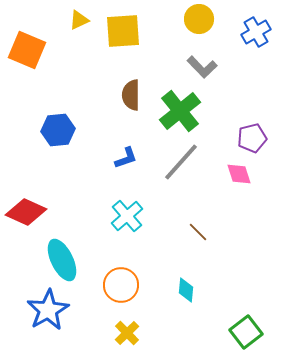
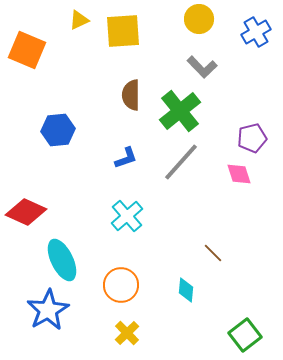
brown line: moved 15 px right, 21 px down
green square: moved 1 px left, 3 px down
